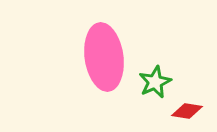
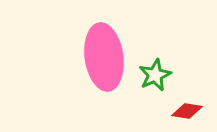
green star: moved 7 px up
